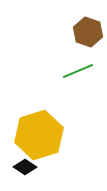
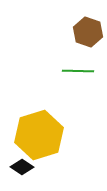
green line: rotated 24 degrees clockwise
black diamond: moved 3 px left
